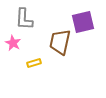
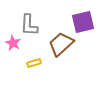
gray L-shape: moved 5 px right, 6 px down
brown trapezoid: moved 1 px right, 2 px down; rotated 36 degrees clockwise
